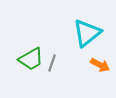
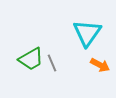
cyan triangle: rotated 16 degrees counterclockwise
gray line: rotated 42 degrees counterclockwise
